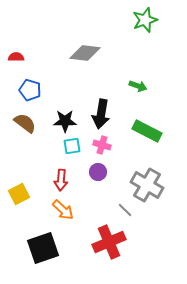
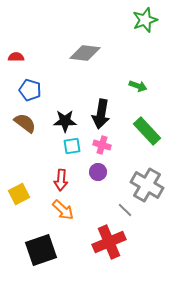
green rectangle: rotated 20 degrees clockwise
black square: moved 2 px left, 2 px down
